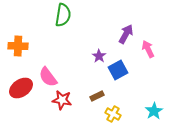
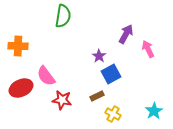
green semicircle: moved 1 px down
blue square: moved 7 px left, 4 px down
pink semicircle: moved 2 px left, 1 px up
red ellipse: rotated 10 degrees clockwise
